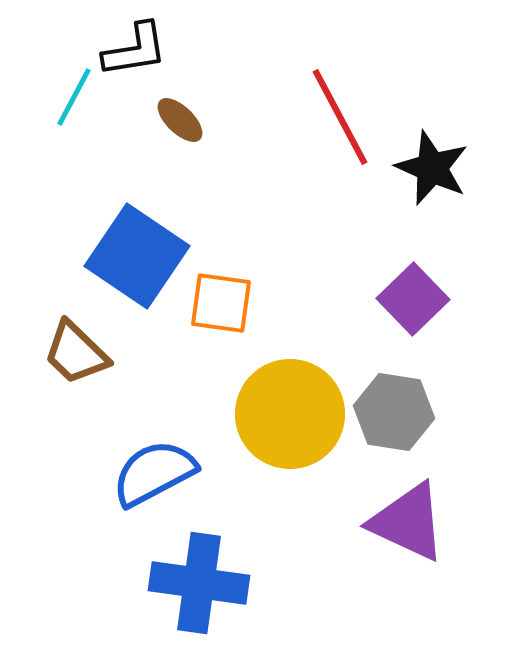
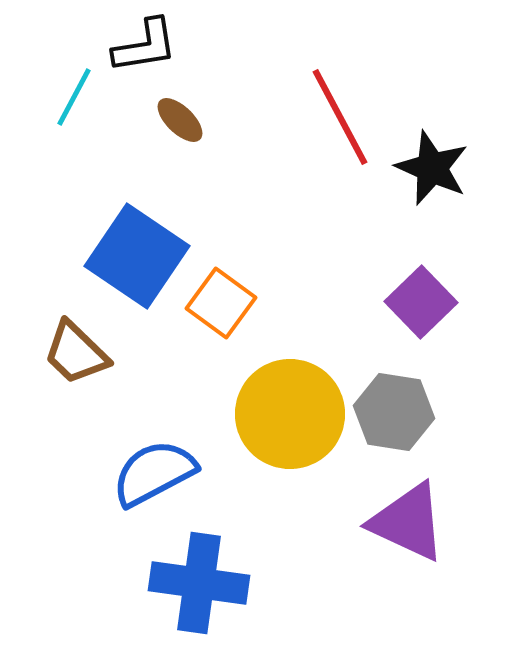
black L-shape: moved 10 px right, 4 px up
purple square: moved 8 px right, 3 px down
orange square: rotated 28 degrees clockwise
